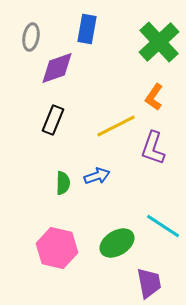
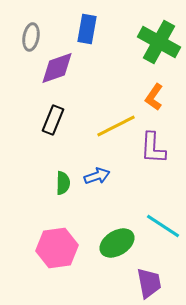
green cross: rotated 18 degrees counterclockwise
purple L-shape: rotated 16 degrees counterclockwise
pink hexagon: rotated 21 degrees counterclockwise
